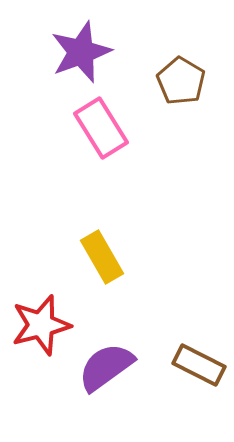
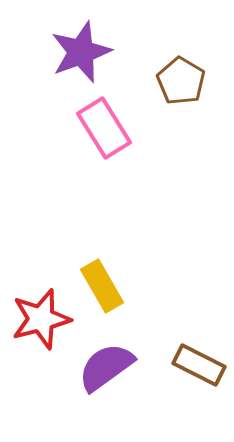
pink rectangle: moved 3 px right
yellow rectangle: moved 29 px down
red star: moved 6 px up
